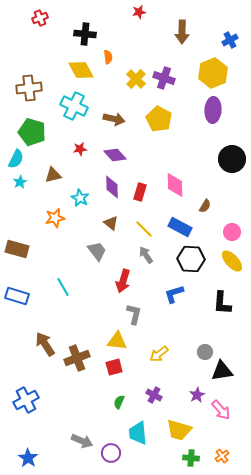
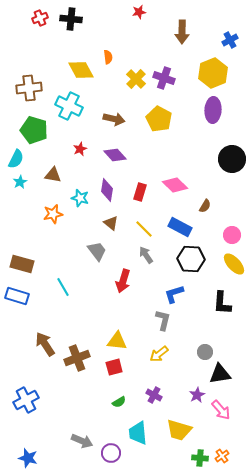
black cross at (85, 34): moved 14 px left, 15 px up
cyan cross at (74, 106): moved 5 px left
green pentagon at (32, 132): moved 2 px right, 2 px up
red star at (80, 149): rotated 16 degrees counterclockwise
brown triangle at (53, 175): rotated 24 degrees clockwise
pink diamond at (175, 185): rotated 45 degrees counterclockwise
purple diamond at (112, 187): moved 5 px left, 3 px down; rotated 10 degrees clockwise
cyan star at (80, 198): rotated 12 degrees counterclockwise
orange star at (55, 218): moved 2 px left, 4 px up
pink circle at (232, 232): moved 3 px down
brown rectangle at (17, 249): moved 5 px right, 15 px down
yellow ellipse at (232, 261): moved 2 px right, 3 px down
gray L-shape at (134, 314): moved 29 px right, 6 px down
black triangle at (222, 371): moved 2 px left, 3 px down
green semicircle at (119, 402): rotated 144 degrees counterclockwise
blue star at (28, 458): rotated 18 degrees counterclockwise
green cross at (191, 458): moved 9 px right
